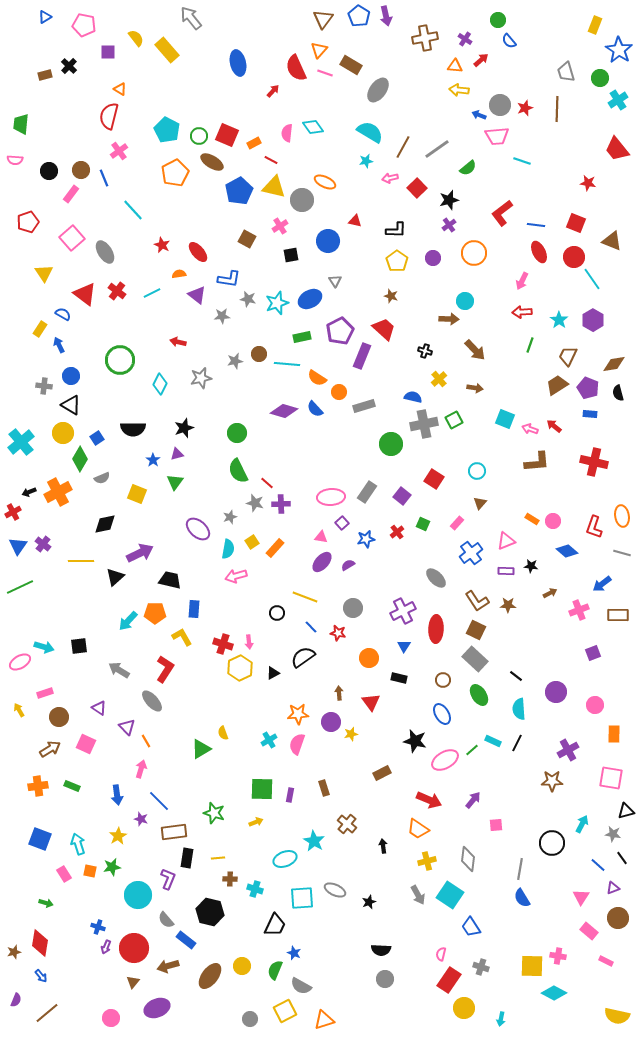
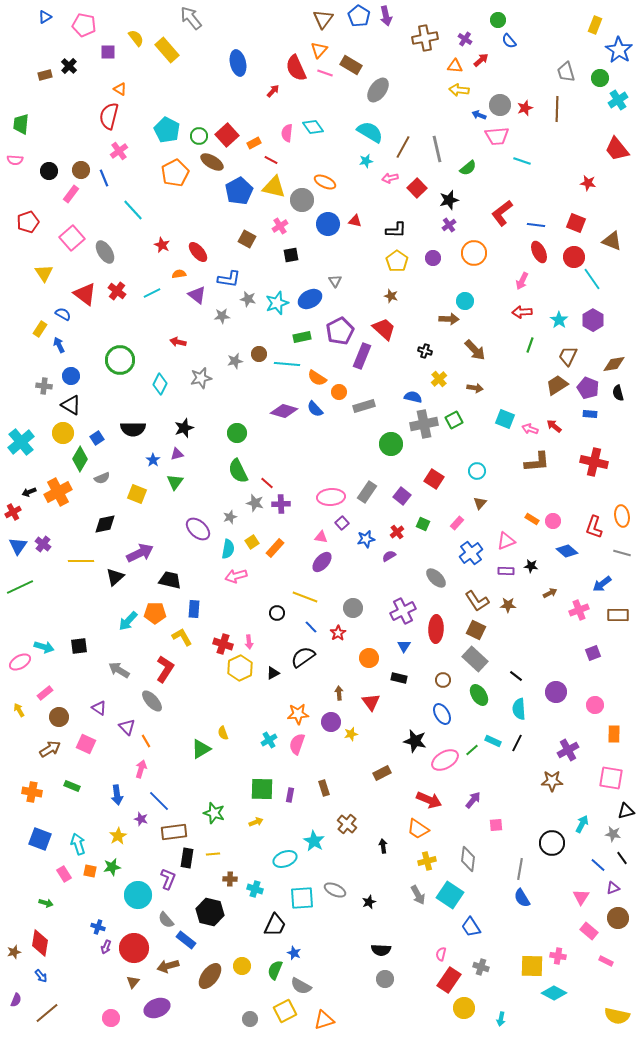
red square at (227, 135): rotated 25 degrees clockwise
gray line at (437, 149): rotated 68 degrees counterclockwise
blue circle at (328, 241): moved 17 px up
purple semicircle at (348, 565): moved 41 px right, 9 px up
red star at (338, 633): rotated 28 degrees clockwise
pink rectangle at (45, 693): rotated 21 degrees counterclockwise
orange cross at (38, 786): moved 6 px left, 6 px down; rotated 18 degrees clockwise
yellow line at (218, 858): moved 5 px left, 4 px up
